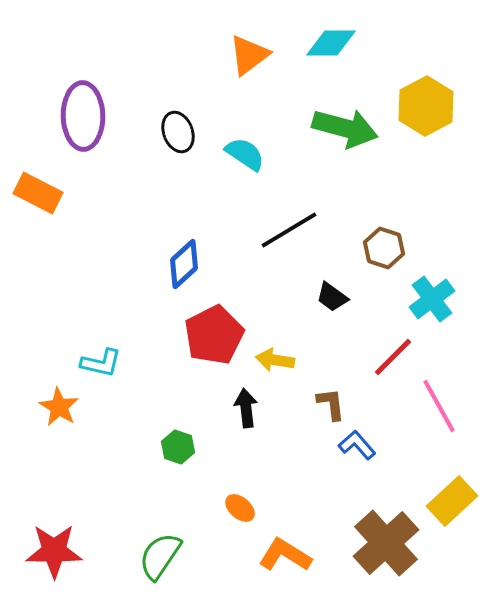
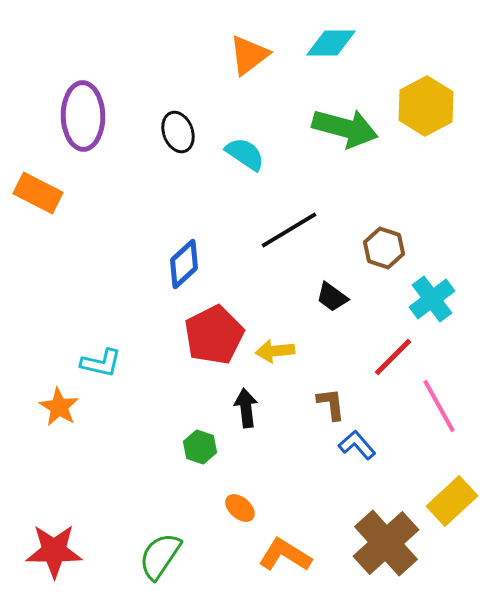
yellow arrow: moved 9 px up; rotated 15 degrees counterclockwise
green hexagon: moved 22 px right
